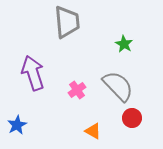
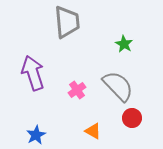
blue star: moved 19 px right, 10 px down
